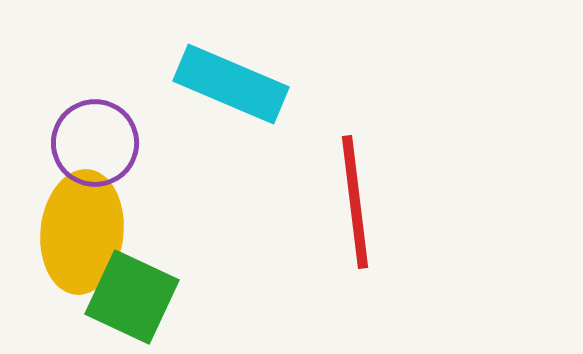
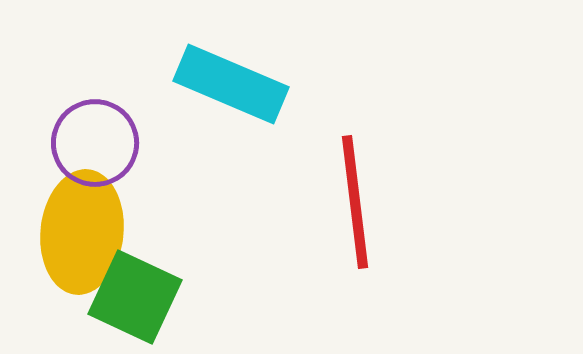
green square: moved 3 px right
